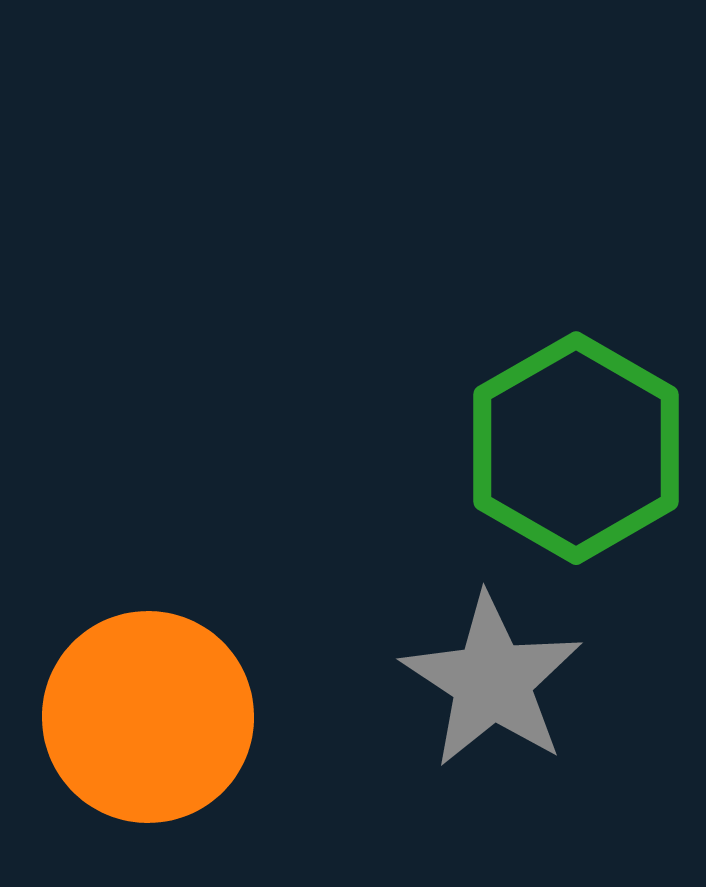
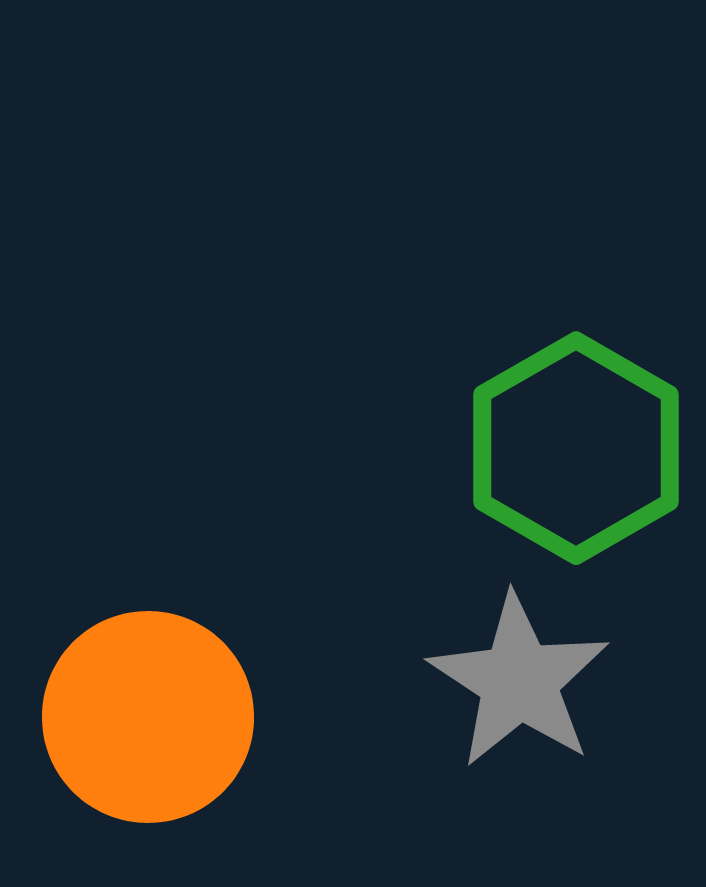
gray star: moved 27 px right
